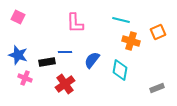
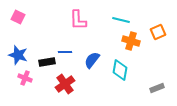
pink L-shape: moved 3 px right, 3 px up
